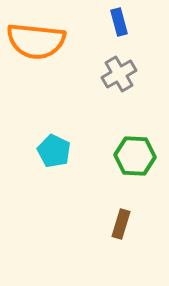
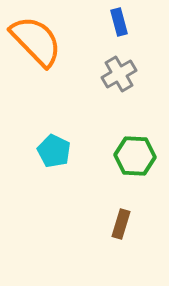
orange semicircle: rotated 140 degrees counterclockwise
